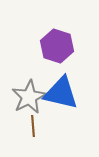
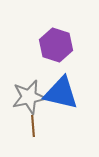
purple hexagon: moved 1 px left, 1 px up
gray star: rotated 16 degrees clockwise
